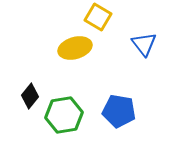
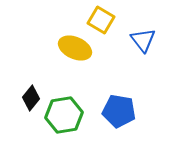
yellow square: moved 3 px right, 3 px down
blue triangle: moved 1 px left, 4 px up
yellow ellipse: rotated 40 degrees clockwise
black diamond: moved 1 px right, 2 px down
